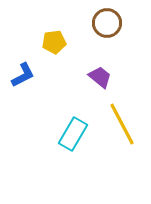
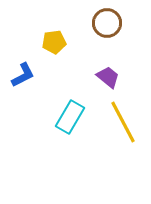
purple trapezoid: moved 8 px right
yellow line: moved 1 px right, 2 px up
cyan rectangle: moved 3 px left, 17 px up
